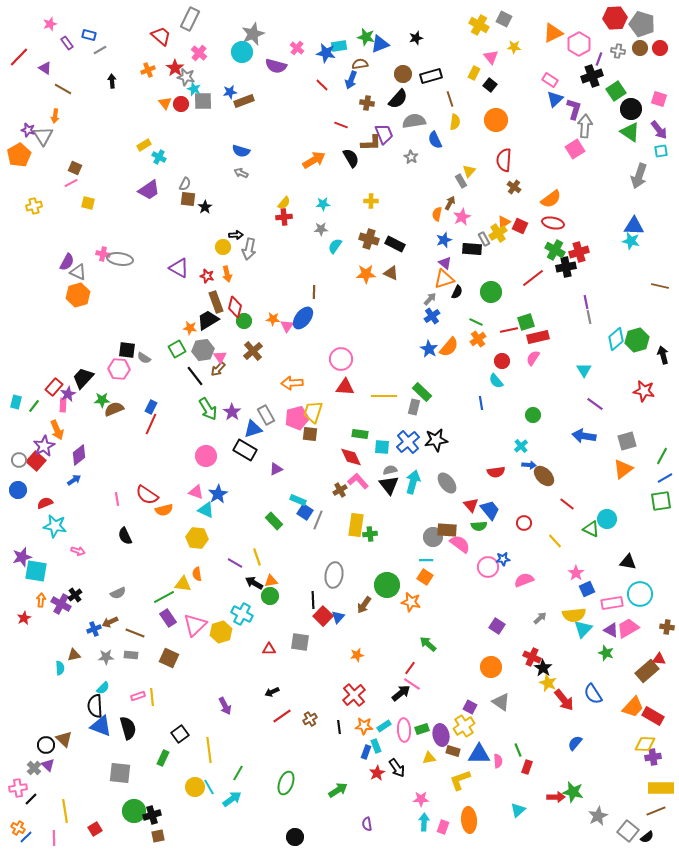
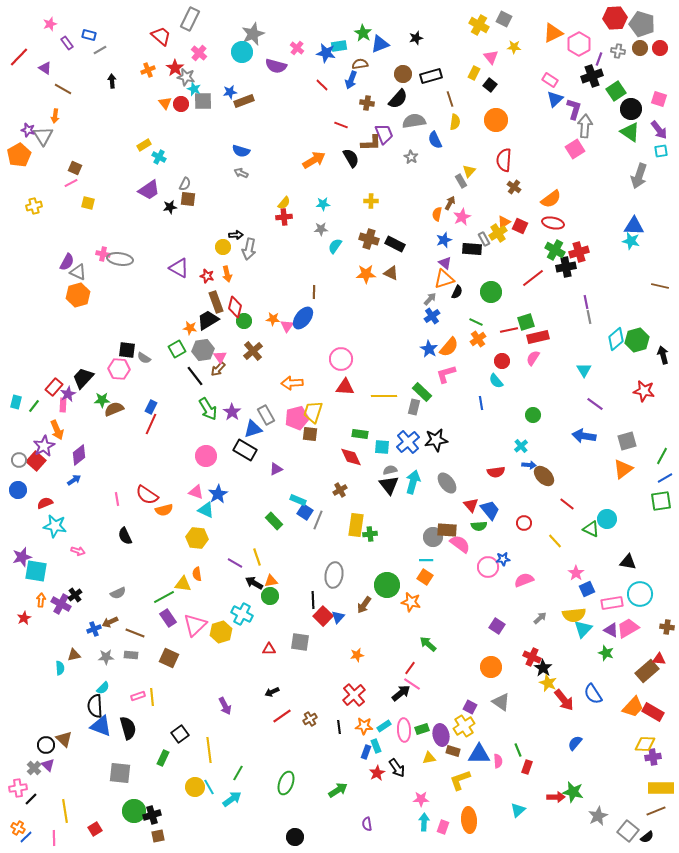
green star at (366, 37): moved 3 px left, 4 px up; rotated 18 degrees clockwise
black star at (205, 207): moved 35 px left; rotated 24 degrees clockwise
pink L-shape at (358, 481): moved 88 px right, 107 px up; rotated 65 degrees counterclockwise
red rectangle at (653, 716): moved 4 px up
